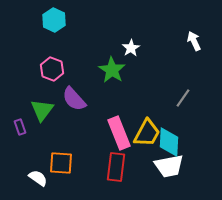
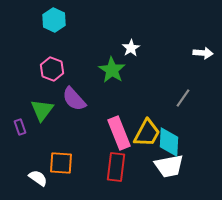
white arrow: moved 9 px right, 12 px down; rotated 120 degrees clockwise
